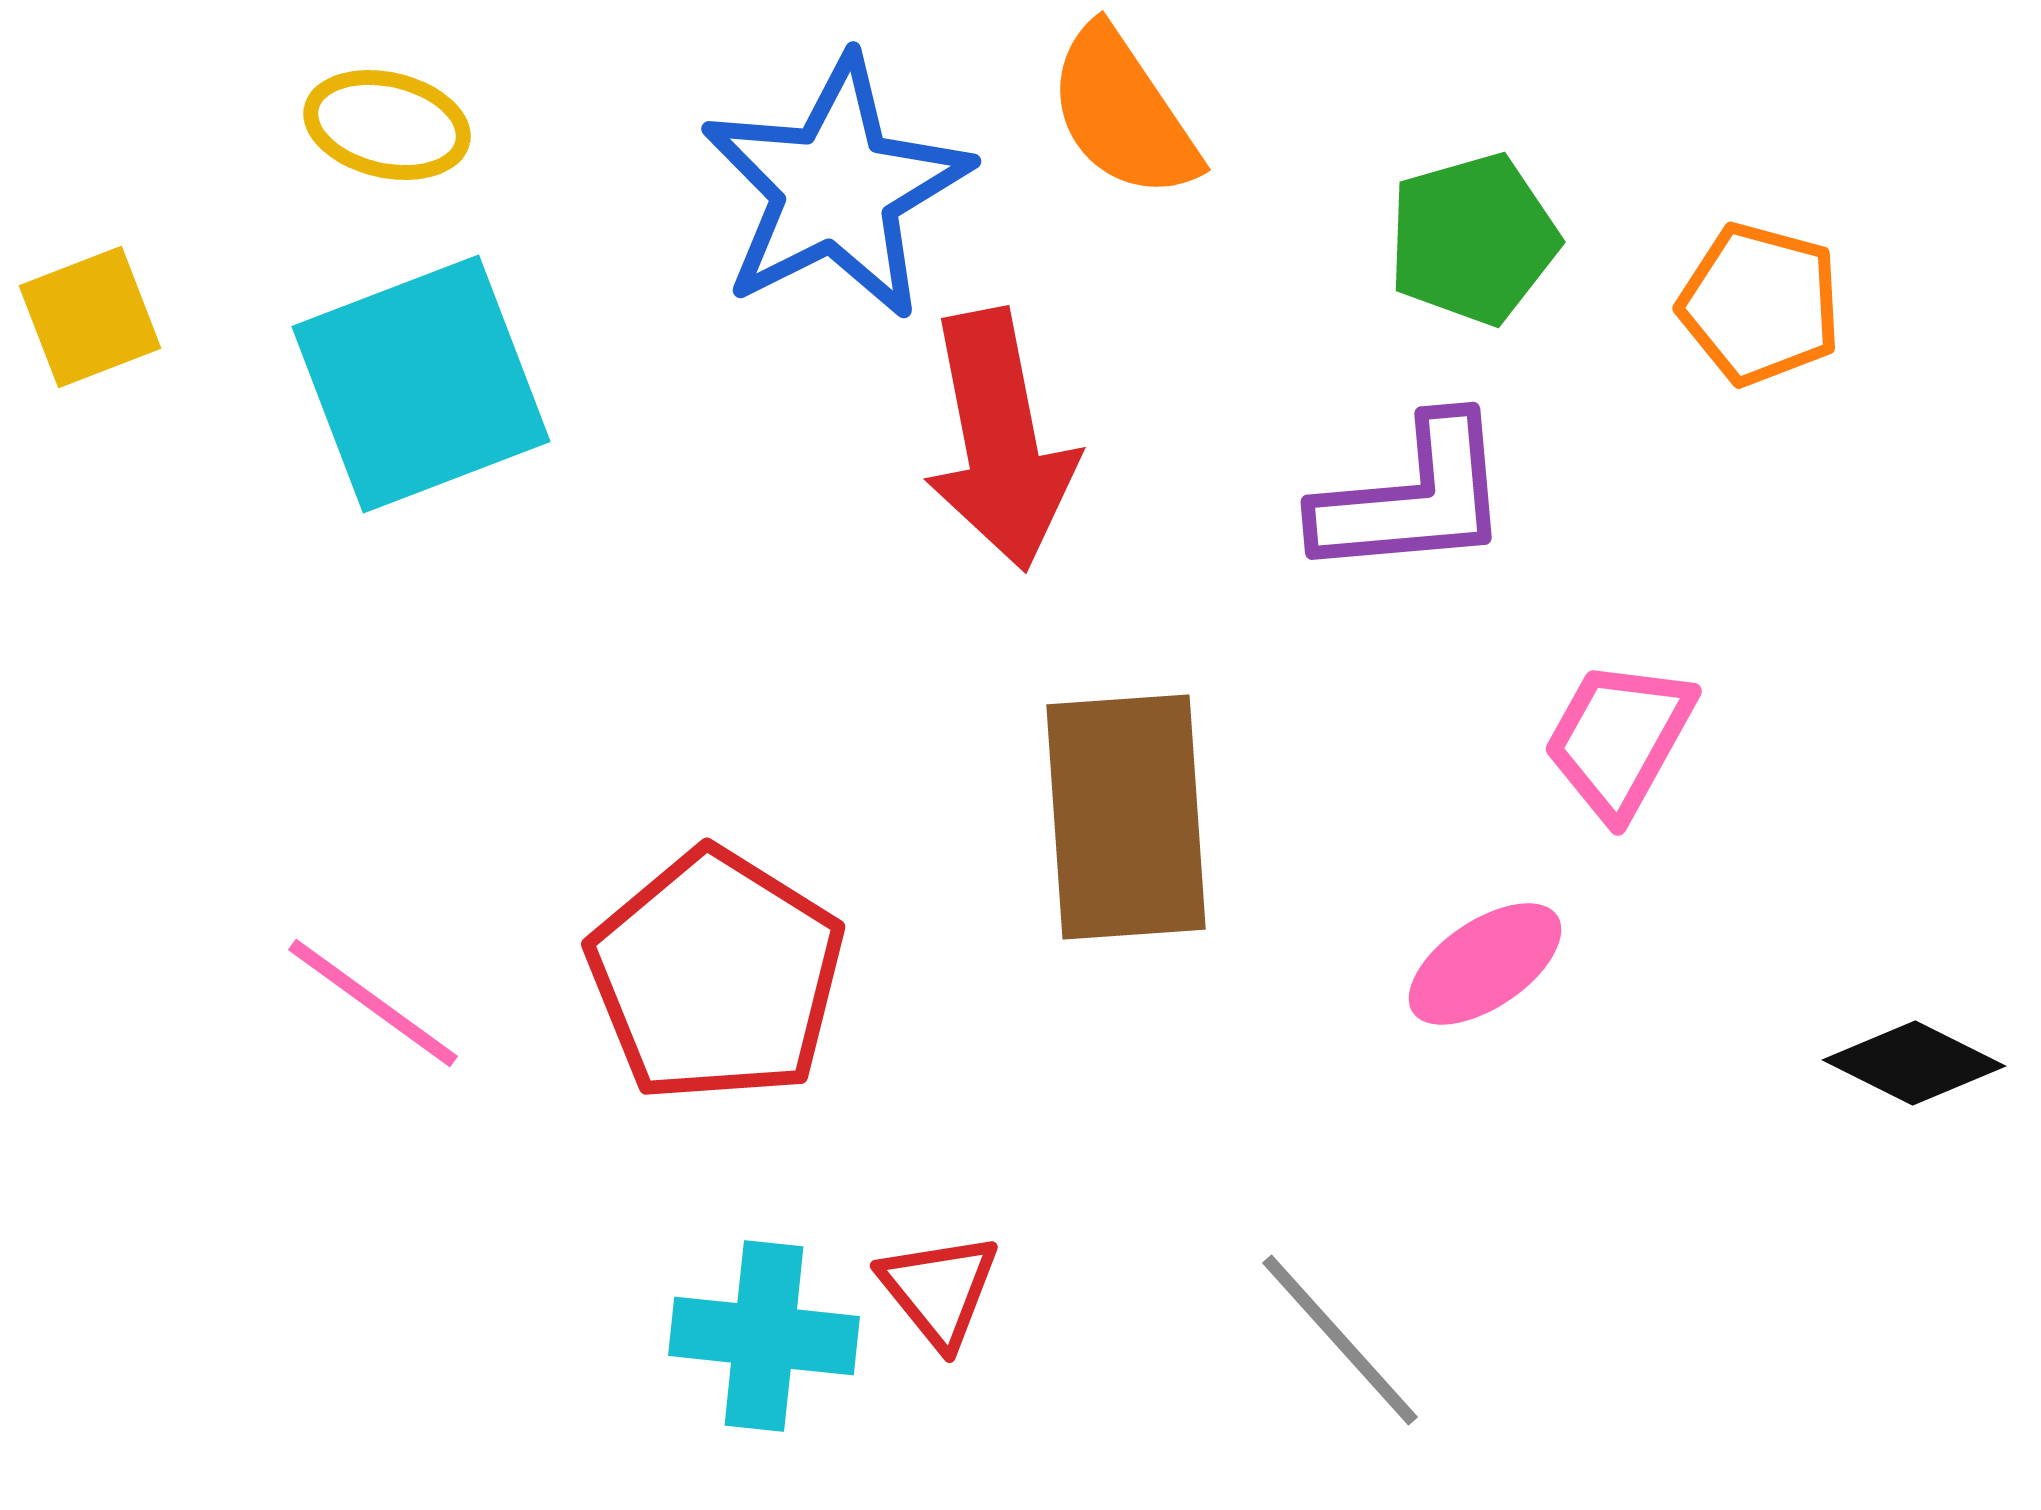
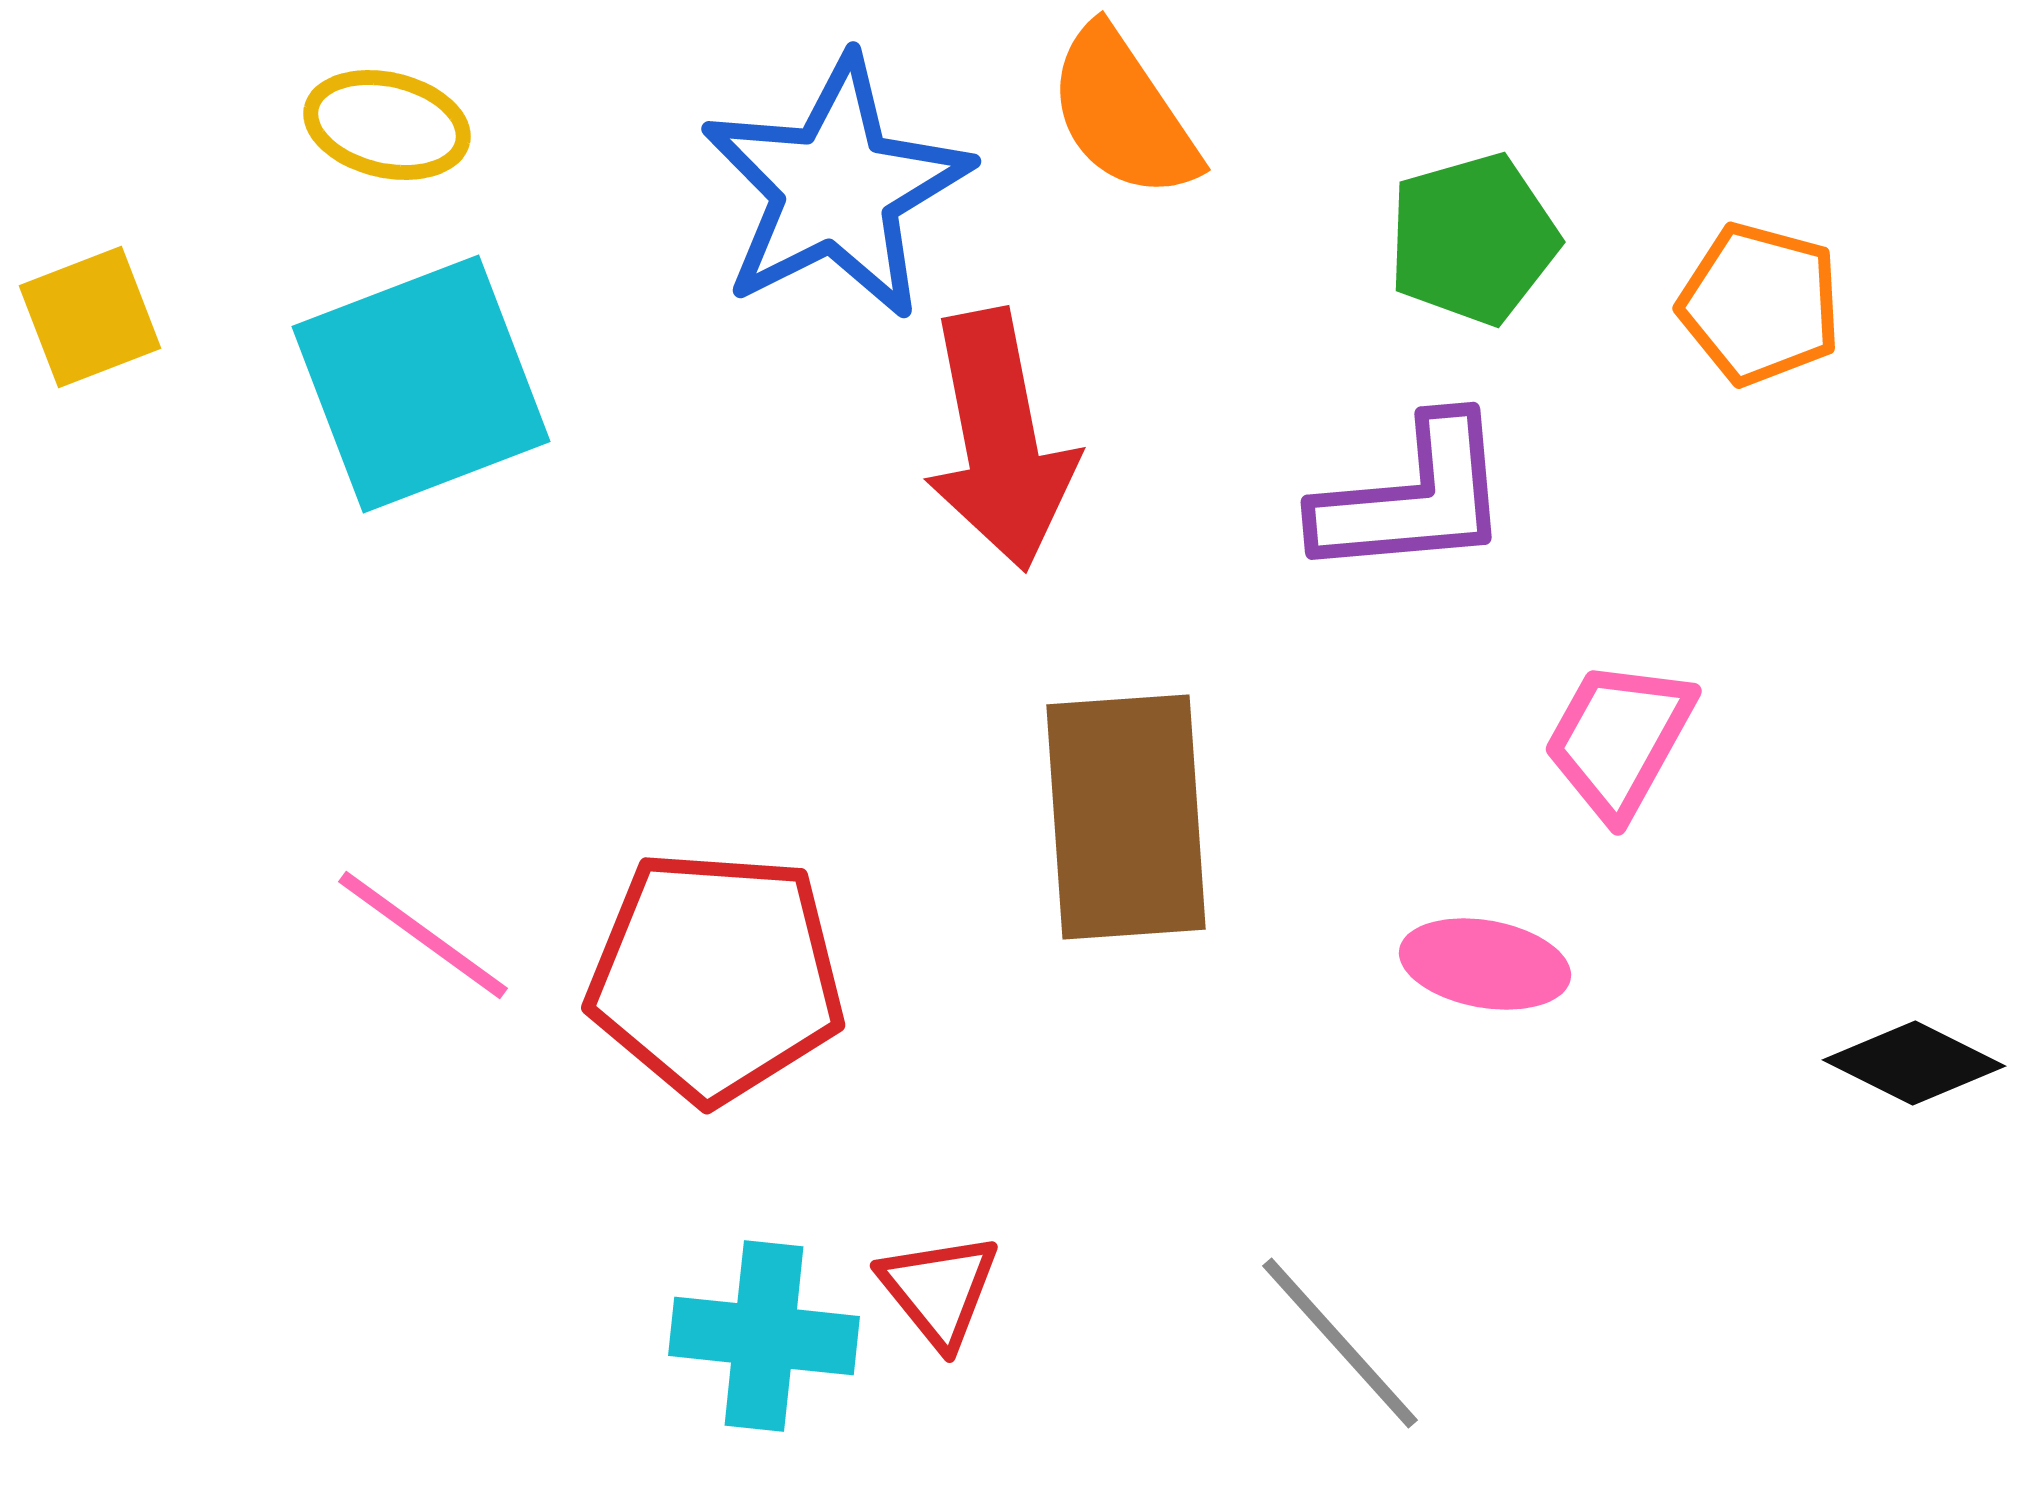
pink ellipse: rotated 44 degrees clockwise
red pentagon: rotated 28 degrees counterclockwise
pink line: moved 50 px right, 68 px up
gray line: moved 3 px down
